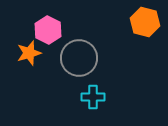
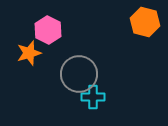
gray circle: moved 16 px down
